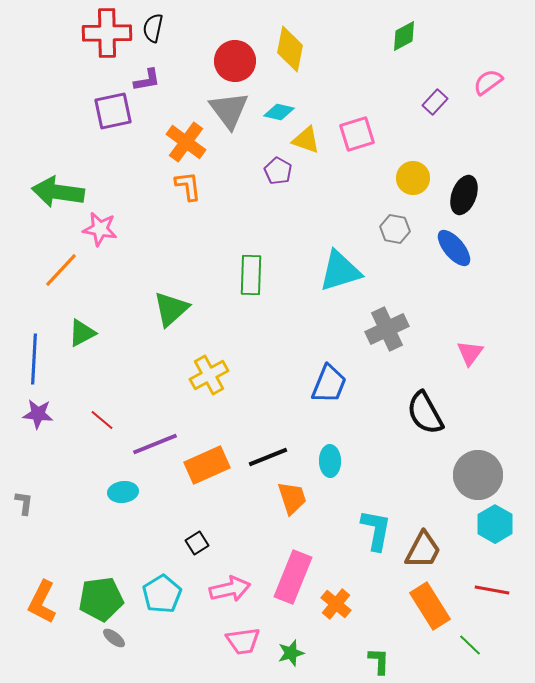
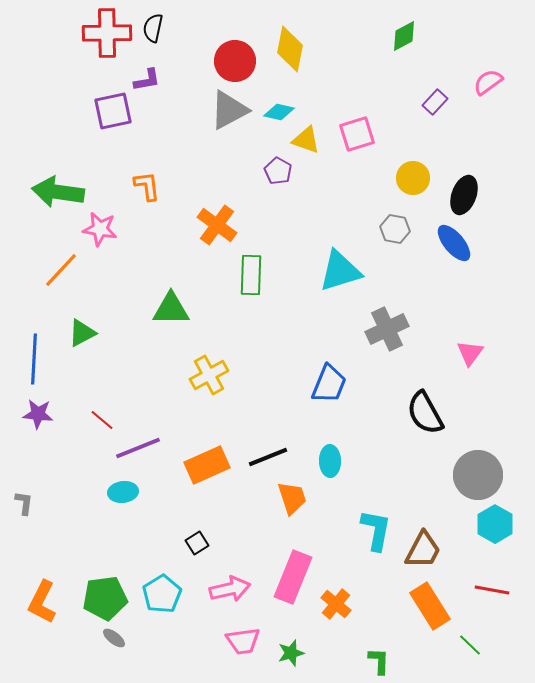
gray triangle at (229, 110): rotated 39 degrees clockwise
orange cross at (186, 142): moved 31 px right, 83 px down
orange L-shape at (188, 186): moved 41 px left
blue ellipse at (454, 248): moved 5 px up
green triangle at (171, 309): rotated 42 degrees clockwise
purple line at (155, 444): moved 17 px left, 4 px down
green pentagon at (101, 599): moved 4 px right, 1 px up
